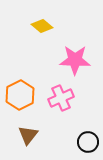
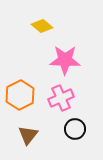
pink star: moved 10 px left
black circle: moved 13 px left, 13 px up
